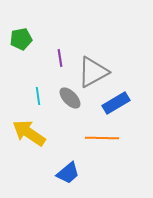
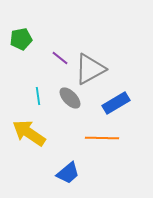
purple line: rotated 42 degrees counterclockwise
gray triangle: moved 3 px left, 3 px up
